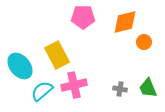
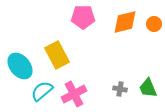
orange circle: moved 10 px right, 18 px up
pink cross: moved 9 px down; rotated 15 degrees counterclockwise
